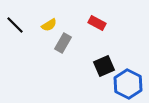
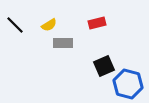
red rectangle: rotated 42 degrees counterclockwise
gray rectangle: rotated 60 degrees clockwise
blue hexagon: rotated 12 degrees counterclockwise
